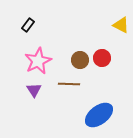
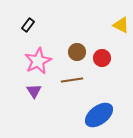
brown circle: moved 3 px left, 8 px up
brown line: moved 3 px right, 4 px up; rotated 10 degrees counterclockwise
purple triangle: moved 1 px down
